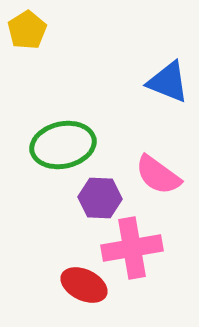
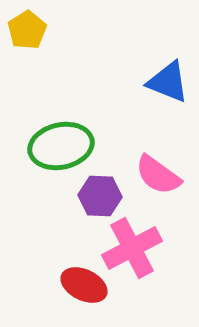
green ellipse: moved 2 px left, 1 px down
purple hexagon: moved 2 px up
pink cross: rotated 18 degrees counterclockwise
